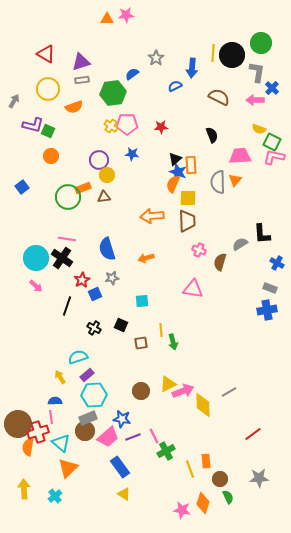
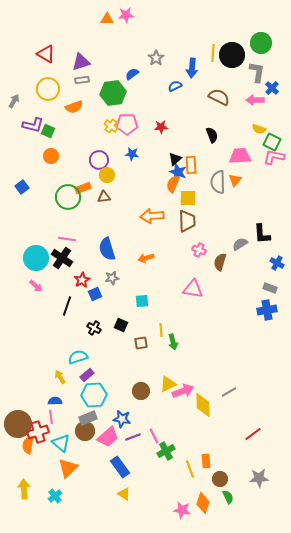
orange semicircle at (28, 447): moved 2 px up
